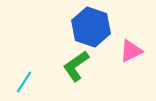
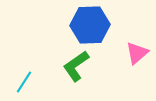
blue hexagon: moved 1 px left, 2 px up; rotated 21 degrees counterclockwise
pink triangle: moved 6 px right, 2 px down; rotated 15 degrees counterclockwise
